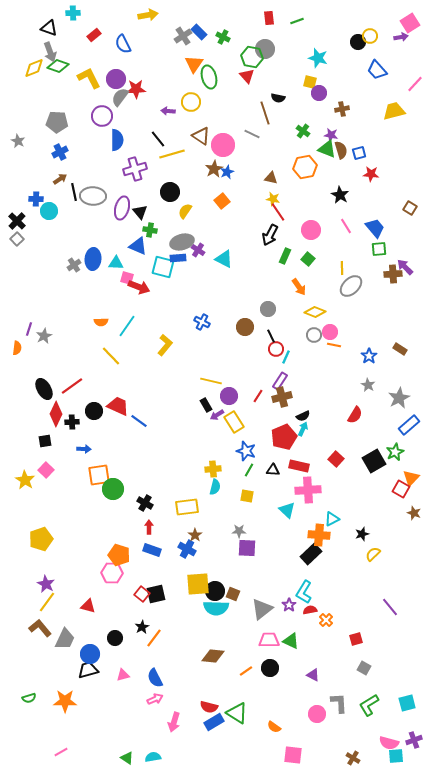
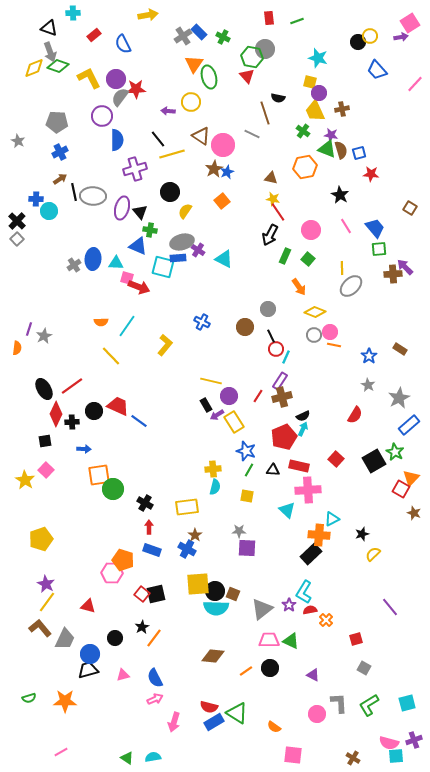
yellow trapezoid at (394, 111): moved 79 px left; rotated 100 degrees counterclockwise
green star at (395, 452): rotated 18 degrees counterclockwise
orange pentagon at (119, 555): moved 4 px right, 5 px down
